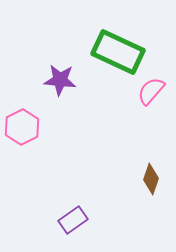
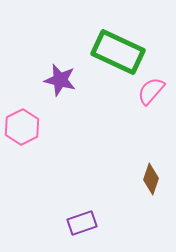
purple star: rotated 8 degrees clockwise
purple rectangle: moved 9 px right, 3 px down; rotated 16 degrees clockwise
